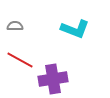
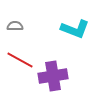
purple cross: moved 3 px up
